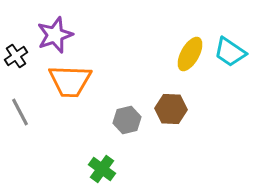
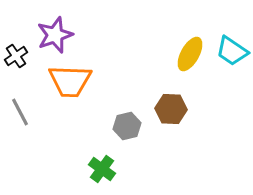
cyan trapezoid: moved 2 px right, 1 px up
gray hexagon: moved 6 px down
